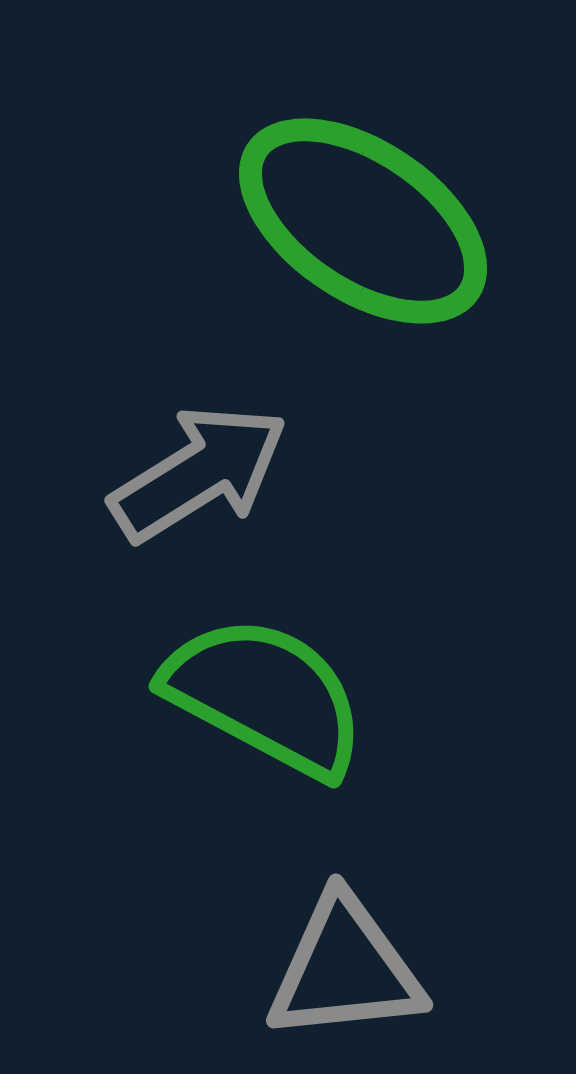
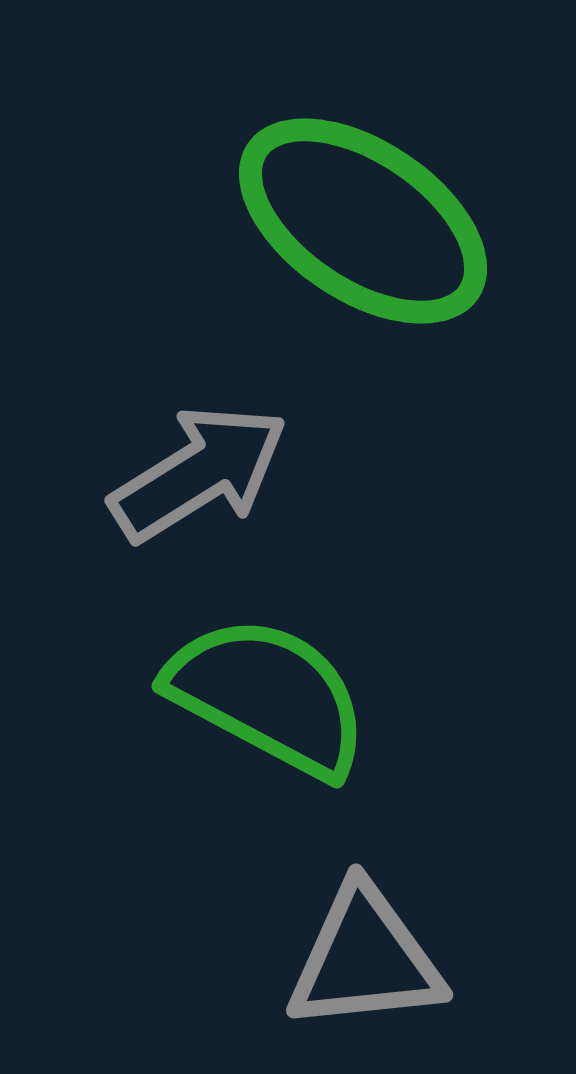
green semicircle: moved 3 px right
gray triangle: moved 20 px right, 10 px up
